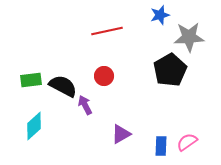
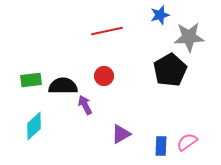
black semicircle: rotated 28 degrees counterclockwise
